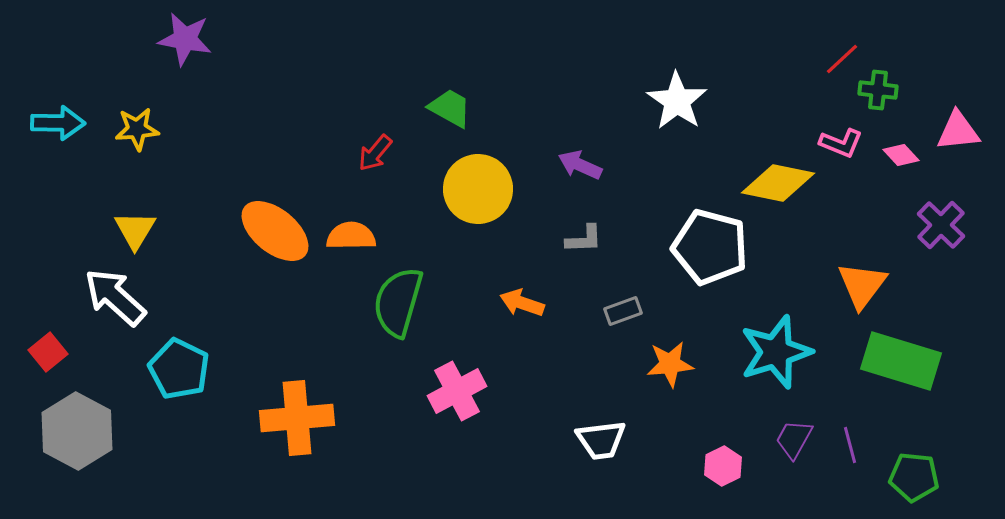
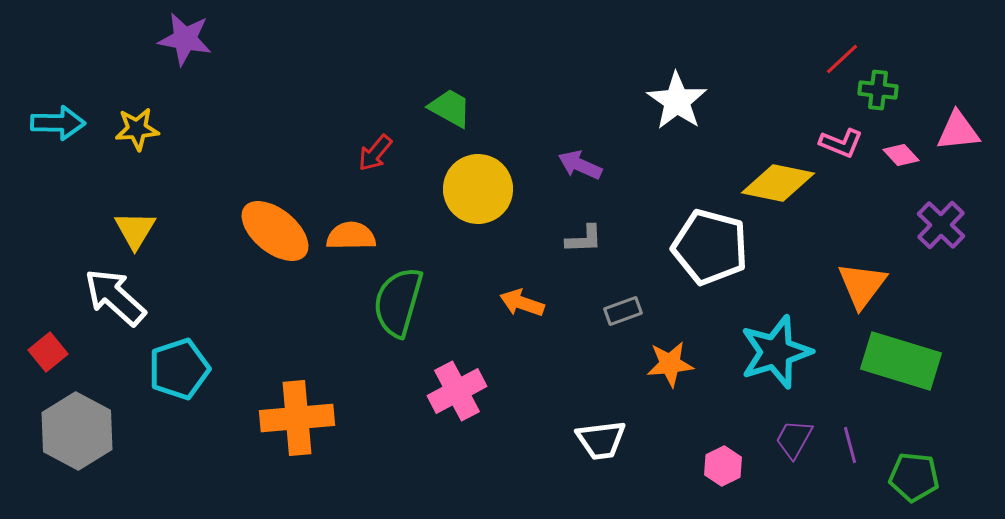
cyan pentagon: rotated 28 degrees clockwise
